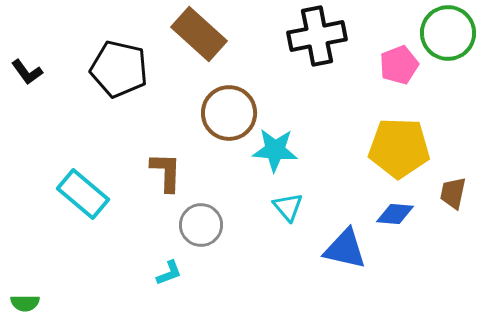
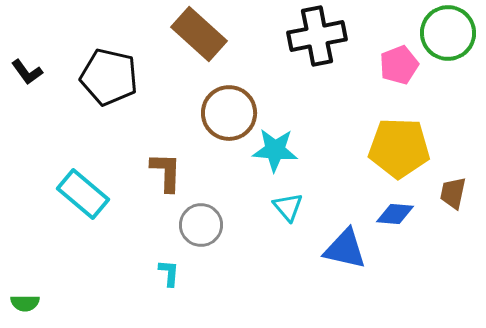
black pentagon: moved 10 px left, 8 px down
cyan L-shape: rotated 64 degrees counterclockwise
